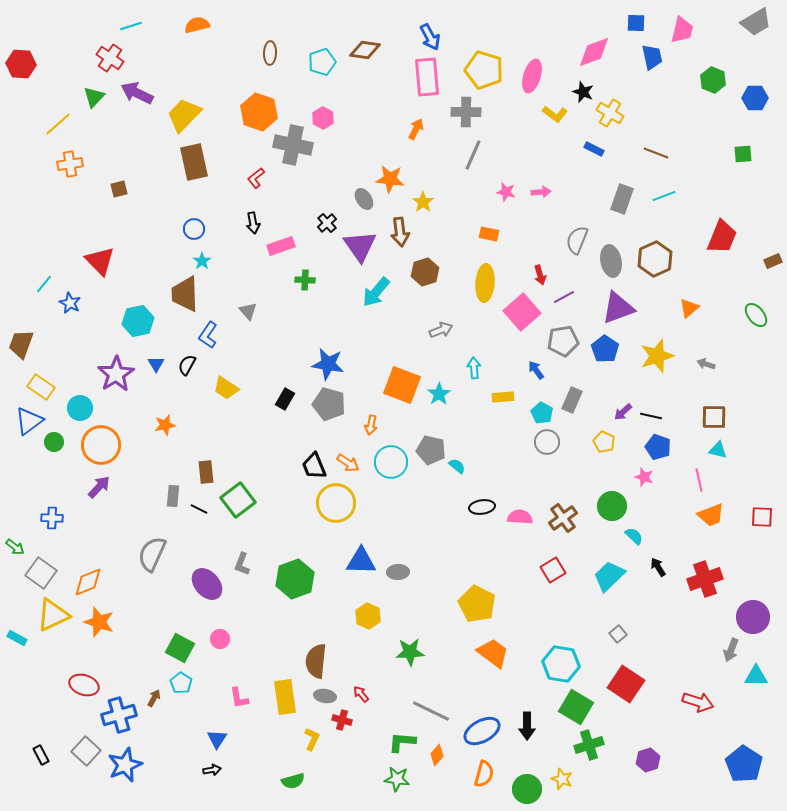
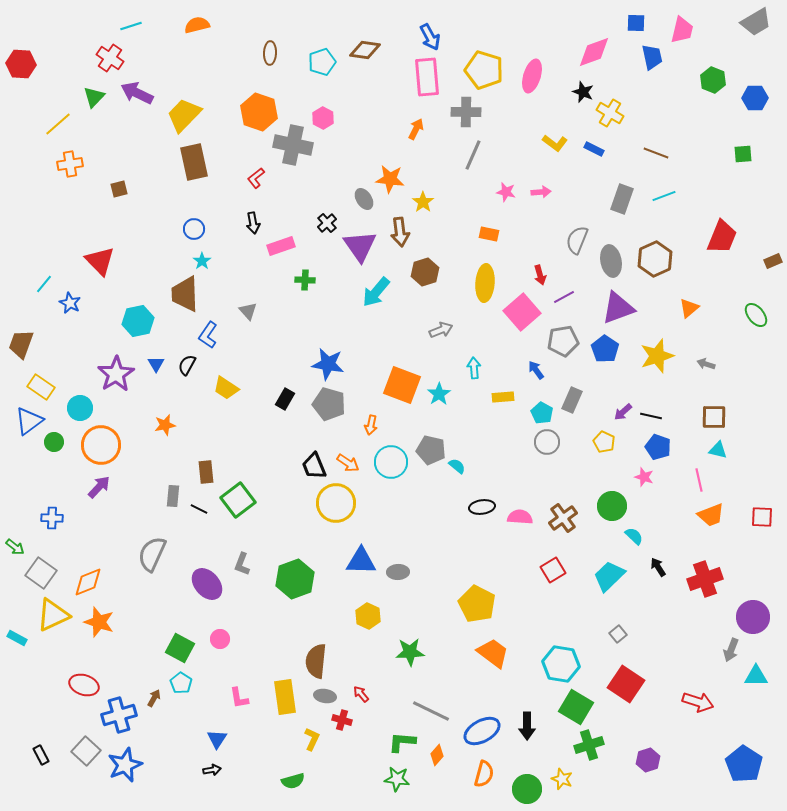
yellow L-shape at (555, 114): moved 29 px down
